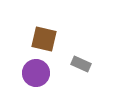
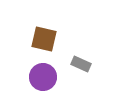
purple circle: moved 7 px right, 4 px down
